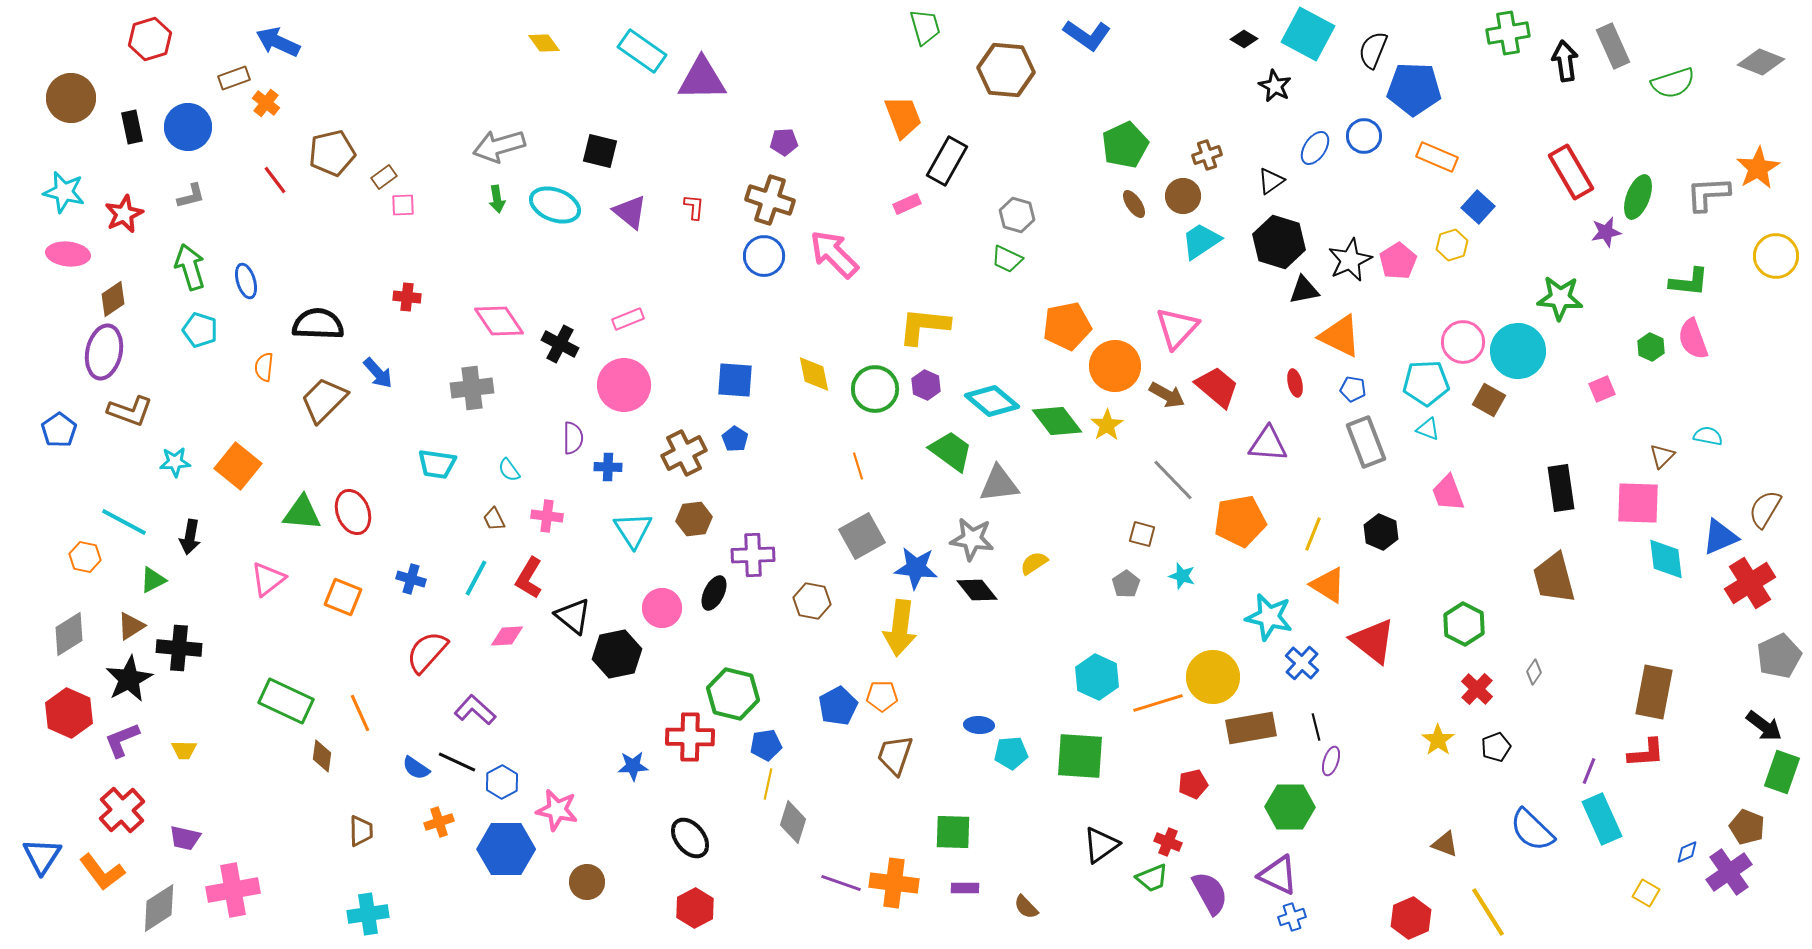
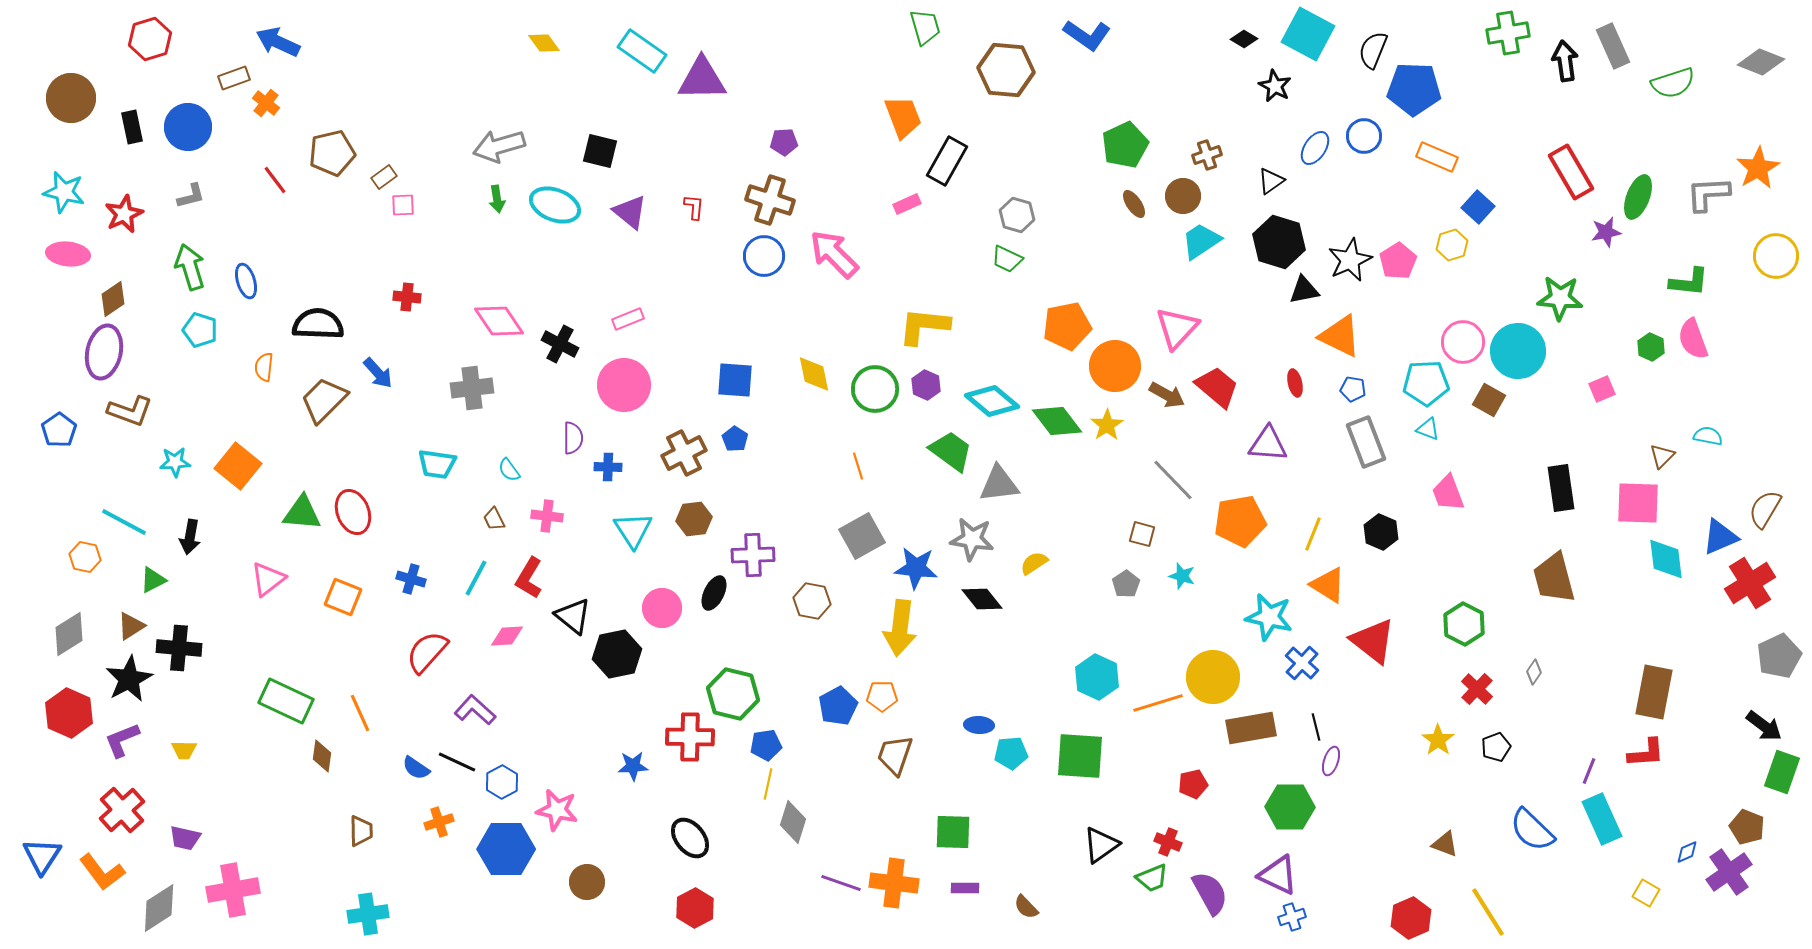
black diamond at (977, 590): moved 5 px right, 9 px down
